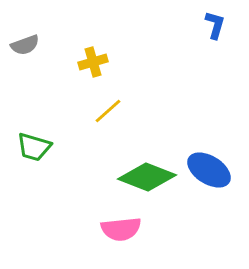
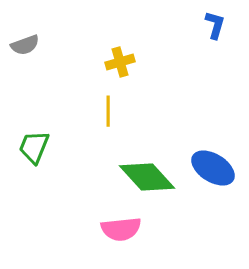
yellow cross: moved 27 px right
yellow line: rotated 48 degrees counterclockwise
green trapezoid: rotated 96 degrees clockwise
blue ellipse: moved 4 px right, 2 px up
green diamond: rotated 26 degrees clockwise
